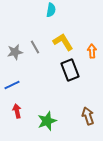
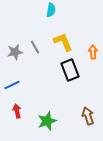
yellow L-shape: rotated 10 degrees clockwise
orange arrow: moved 1 px right, 1 px down
